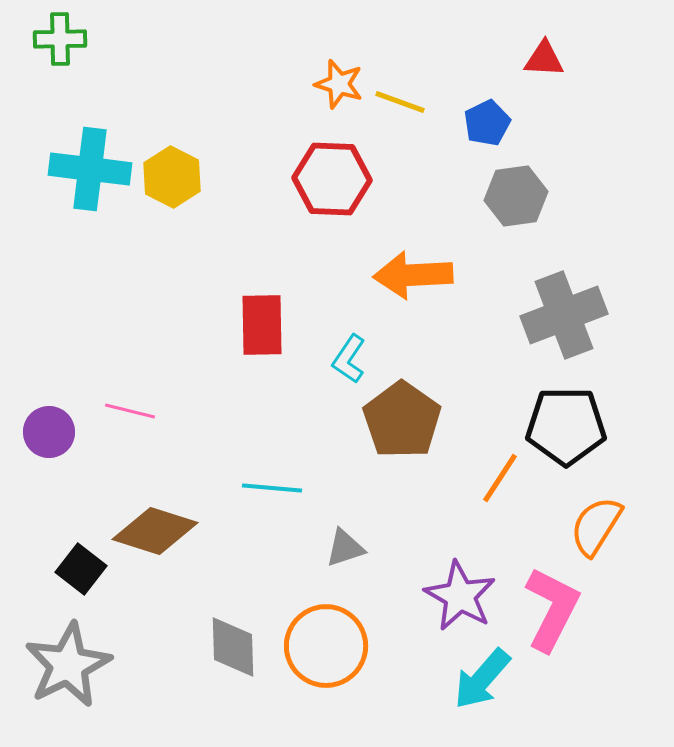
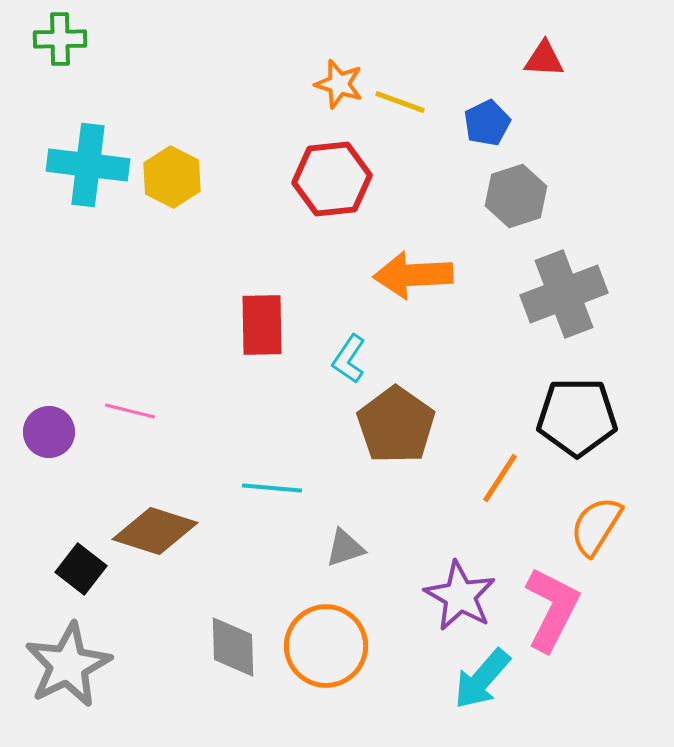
cyan cross: moved 2 px left, 4 px up
red hexagon: rotated 8 degrees counterclockwise
gray hexagon: rotated 10 degrees counterclockwise
gray cross: moved 21 px up
brown pentagon: moved 6 px left, 5 px down
black pentagon: moved 11 px right, 9 px up
